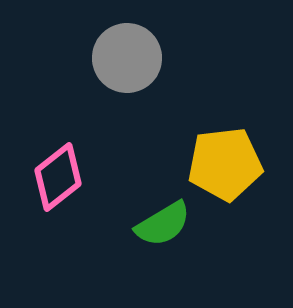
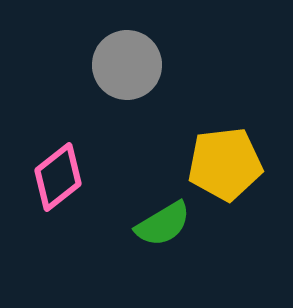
gray circle: moved 7 px down
